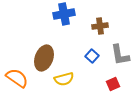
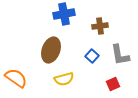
brown ellipse: moved 7 px right, 8 px up
orange semicircle: moved 1 px left
